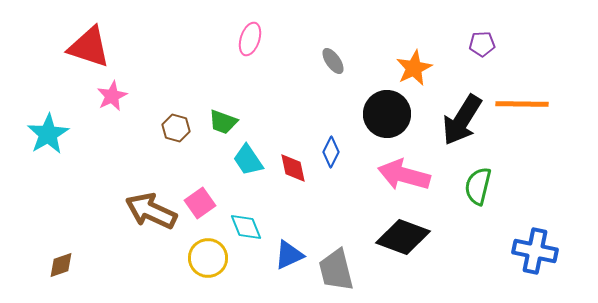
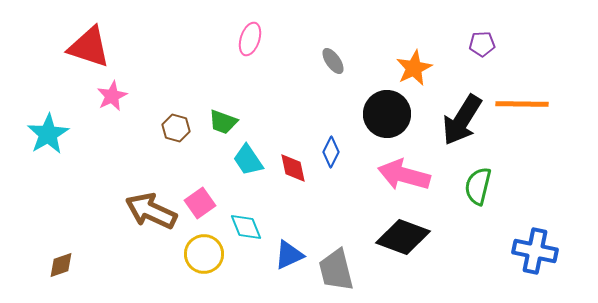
yellow circle: moved 4 px left, 4 px up
